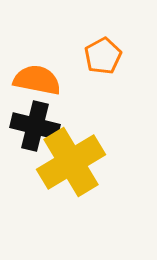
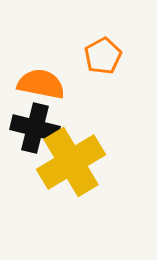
orange semicircle: moved 4 px right, 4 px down
black cross: moved 2 px down
